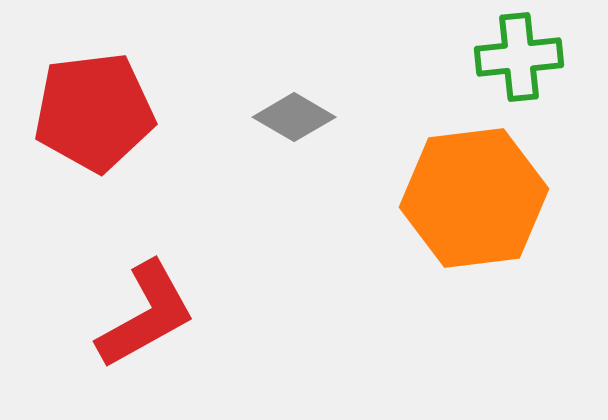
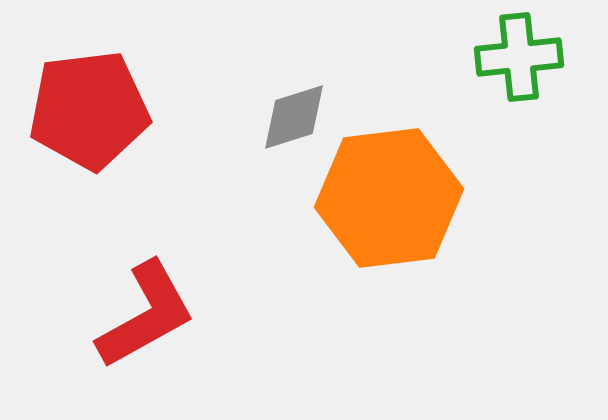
red pentagon: moved 5 px left, 2 px up
gray diamond: rotated 48 degrees counterclockwise
orange hexagon: moved 85 px left
